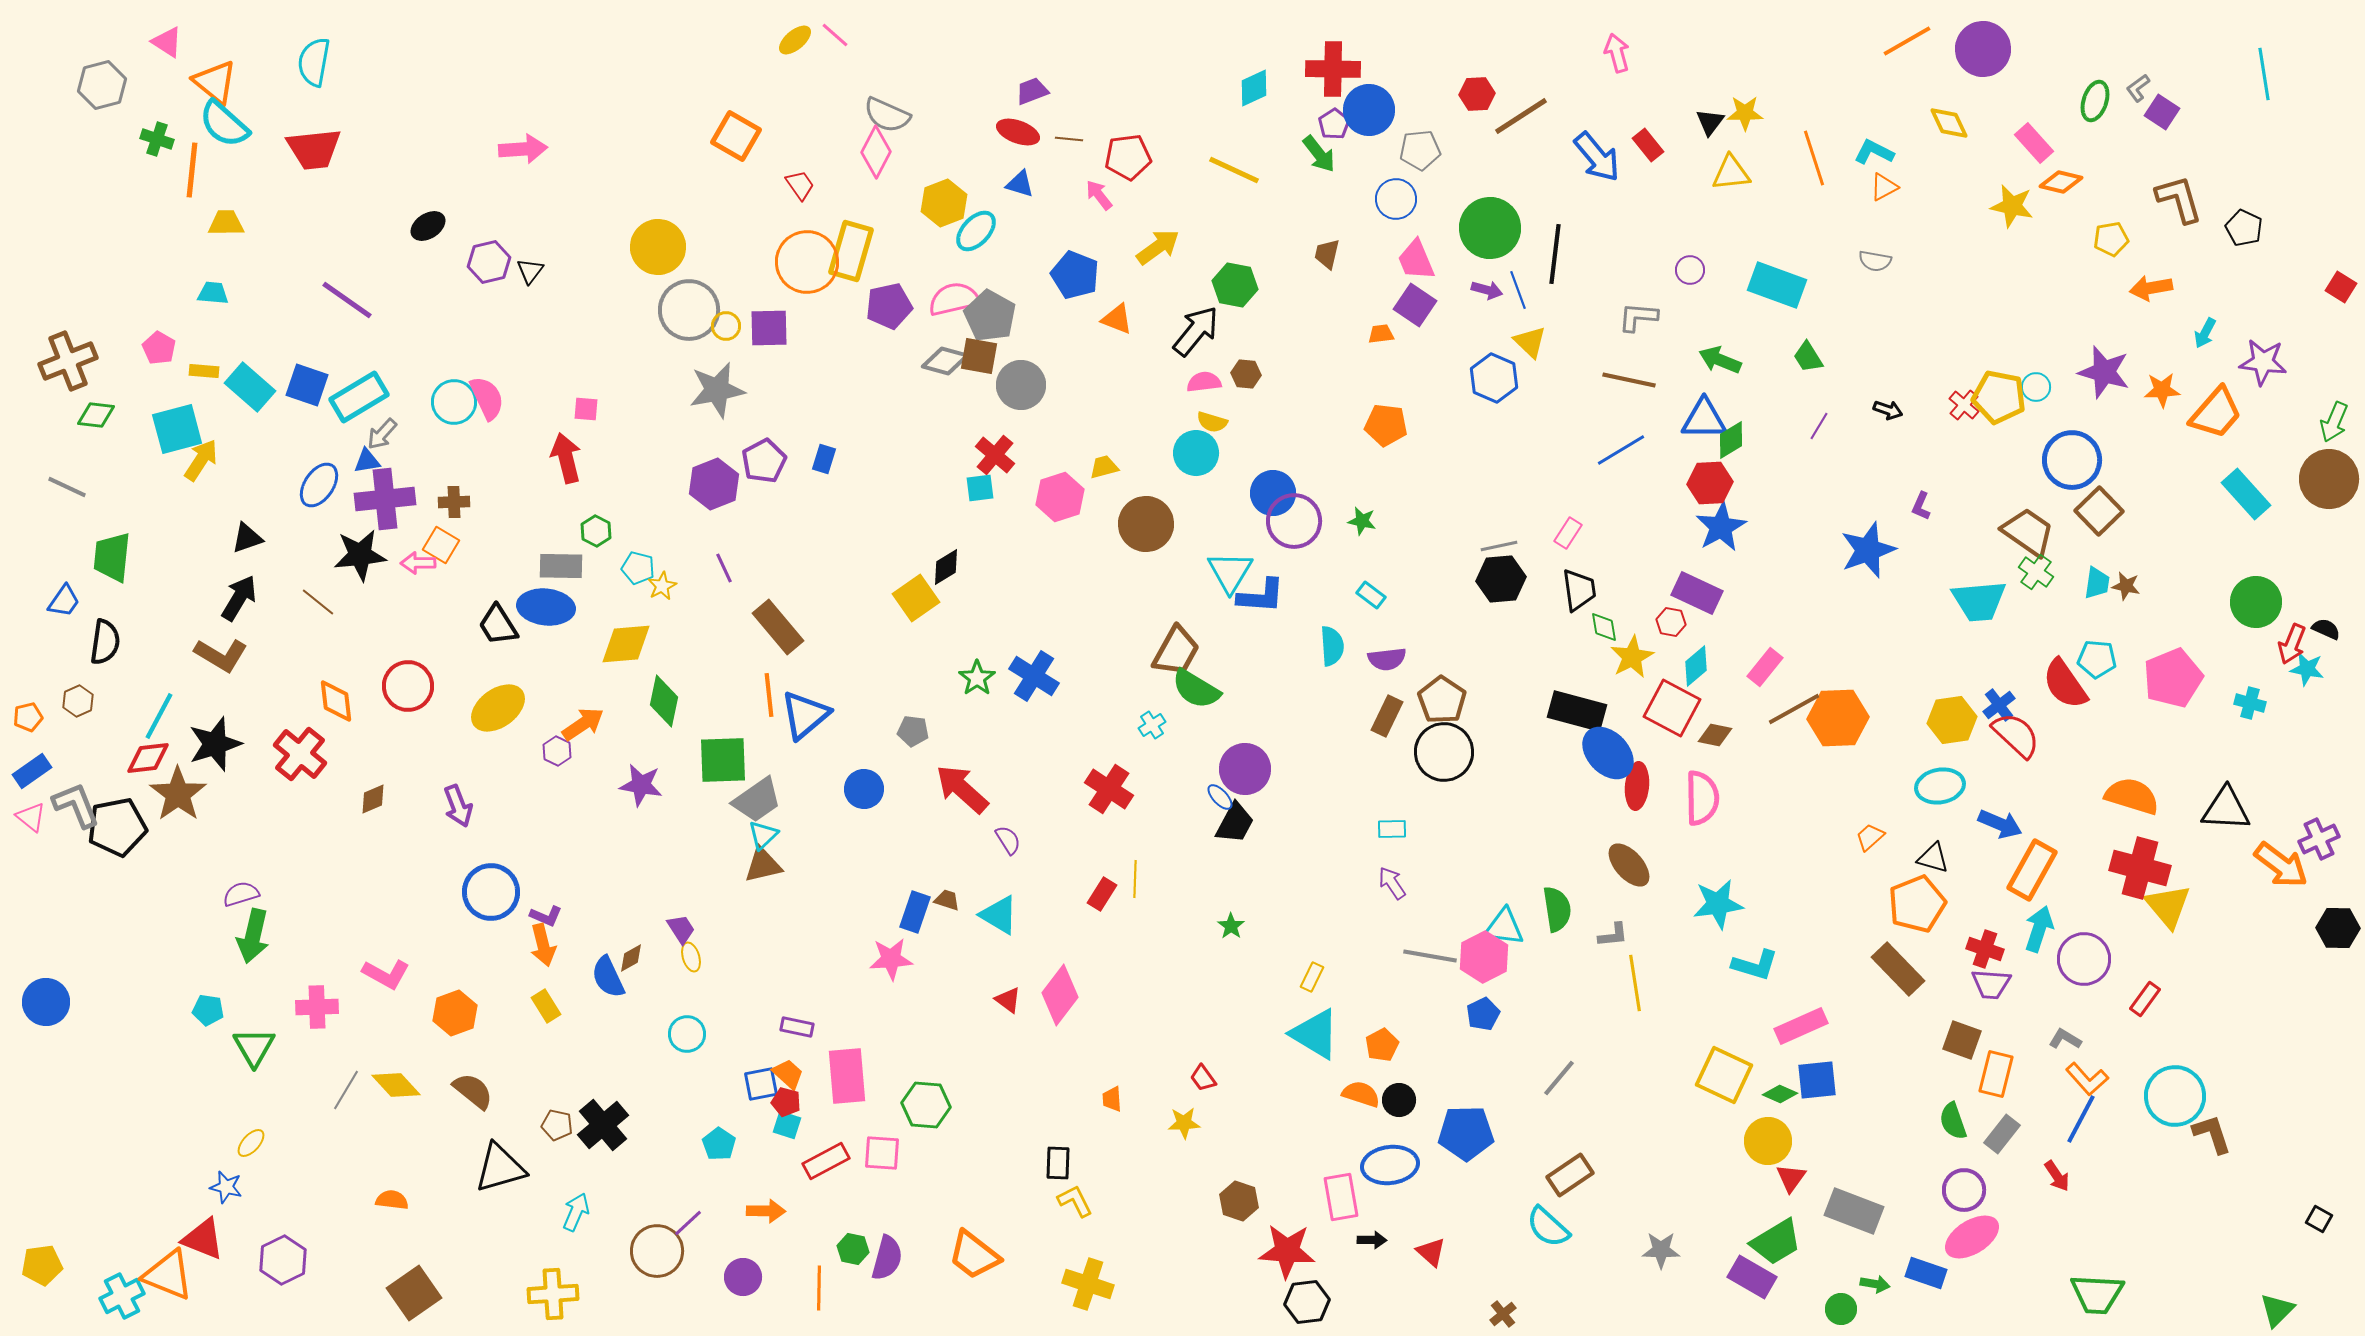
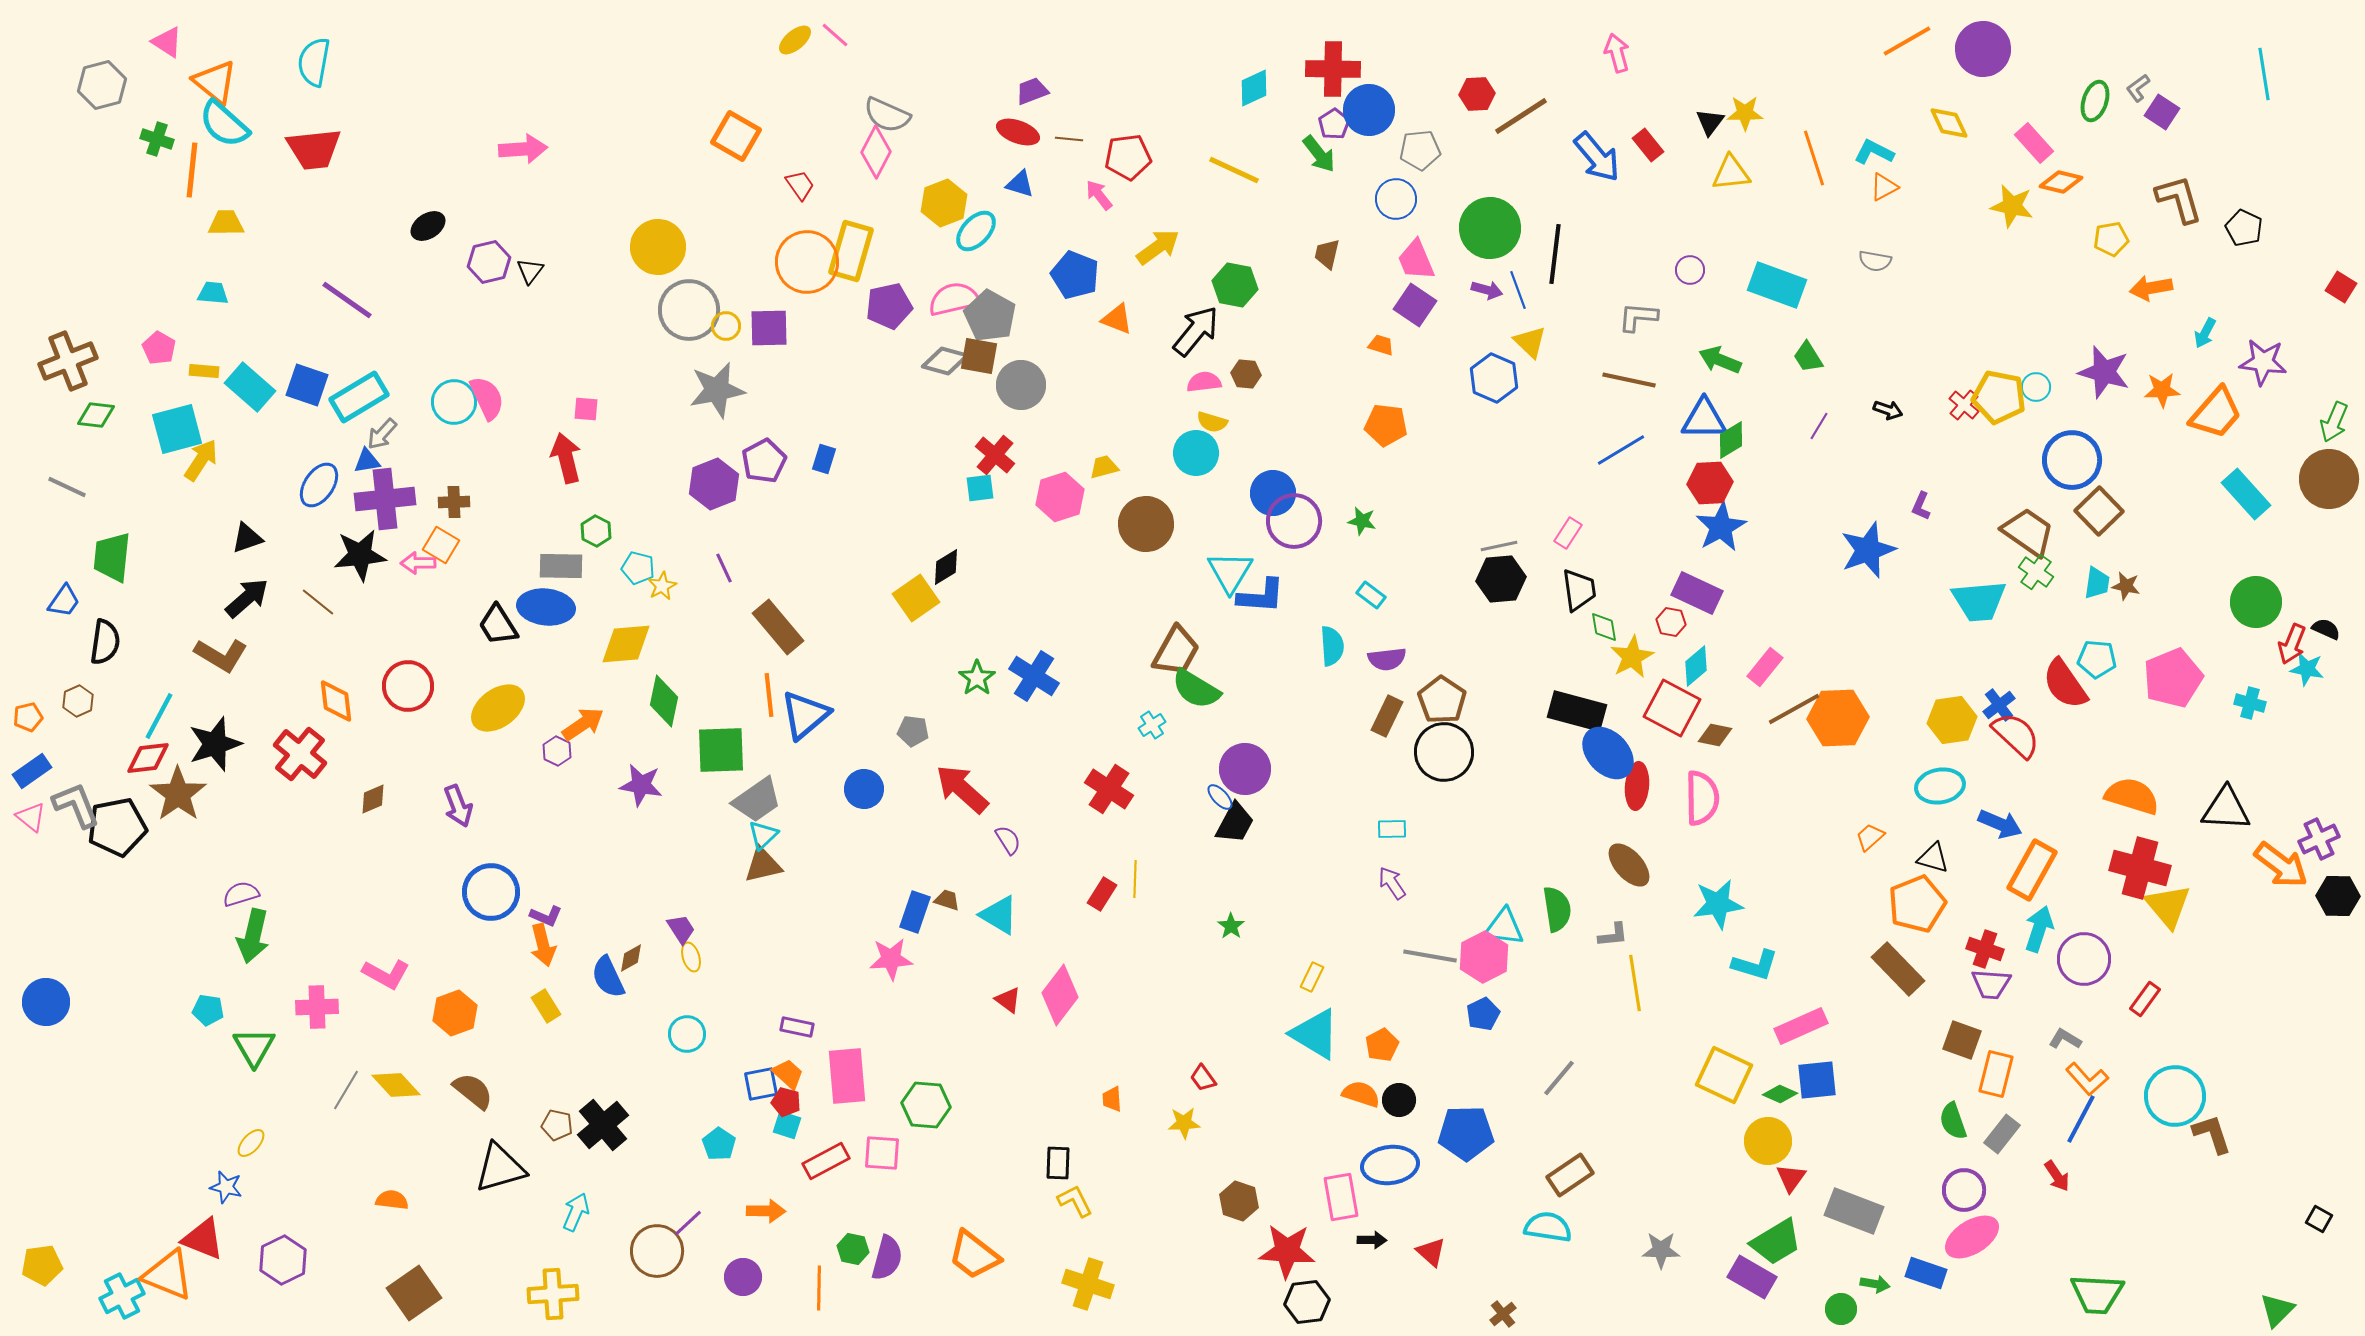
orange trapezoid at (1381, 334): moved 11 px down; rotated 24 degrees clockwise
black arrow at (239, 598): moved 8 px right; rotated 18 degrees clockwise
green square at (723, 760): moved 2 px left, 10 px up
black hexagon at (2338, 928): moved 32 px up
cyan semicircle at (1548, 1227): rotated 147 degrees clockwise
